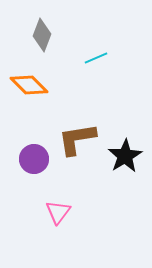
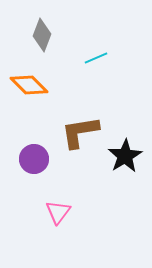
brown L-shape: moved 3 px right, 7 px up
